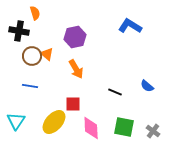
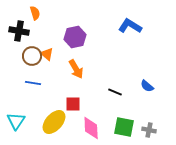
blue line: moved 3 px right, 3 px up
gray cross: moved 4 px left, 1 px up; rotated 24 degrees counterclockwise
